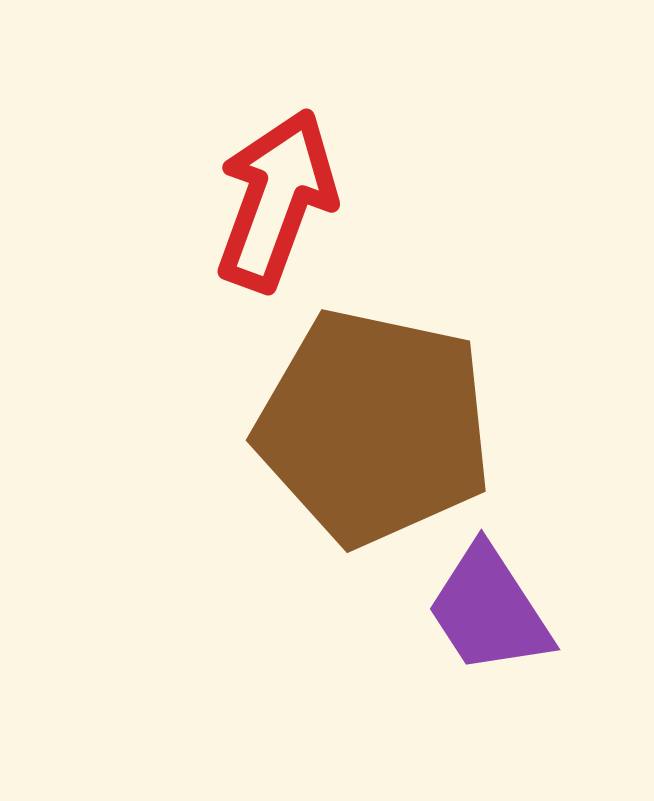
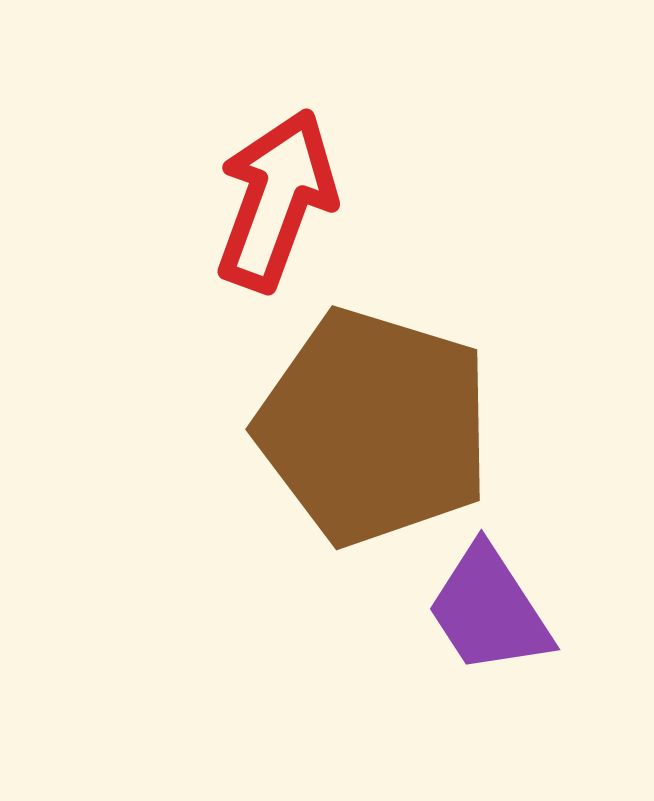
brown pentagon: rotated 5 degrees clockwise
